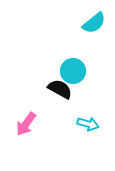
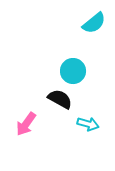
black semicircle: moved 10 px down
